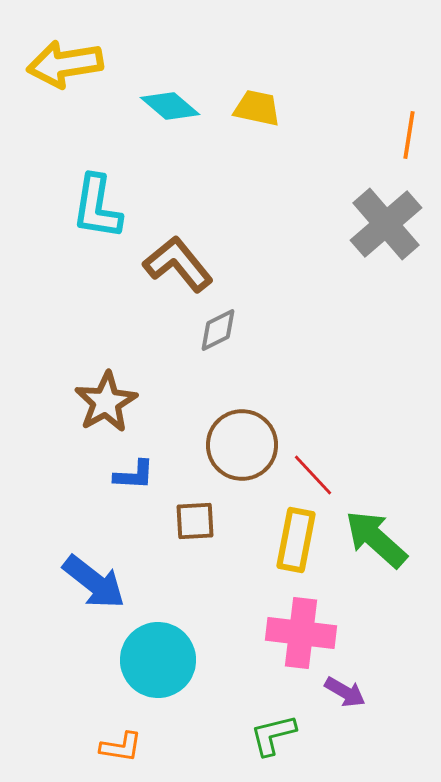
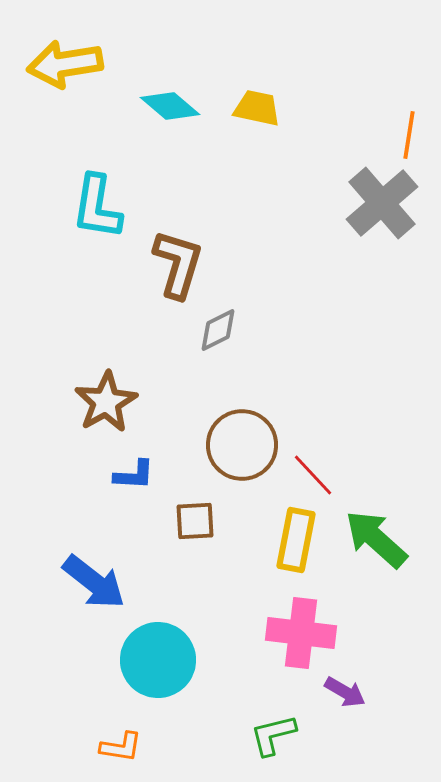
gray cross: moved 4 px left, 21 px up
brown L-shape: rotated 56 degrees clockwise
